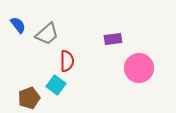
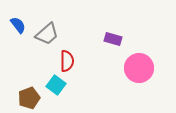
purple rectangle: rotated 24 degrees clockwise
